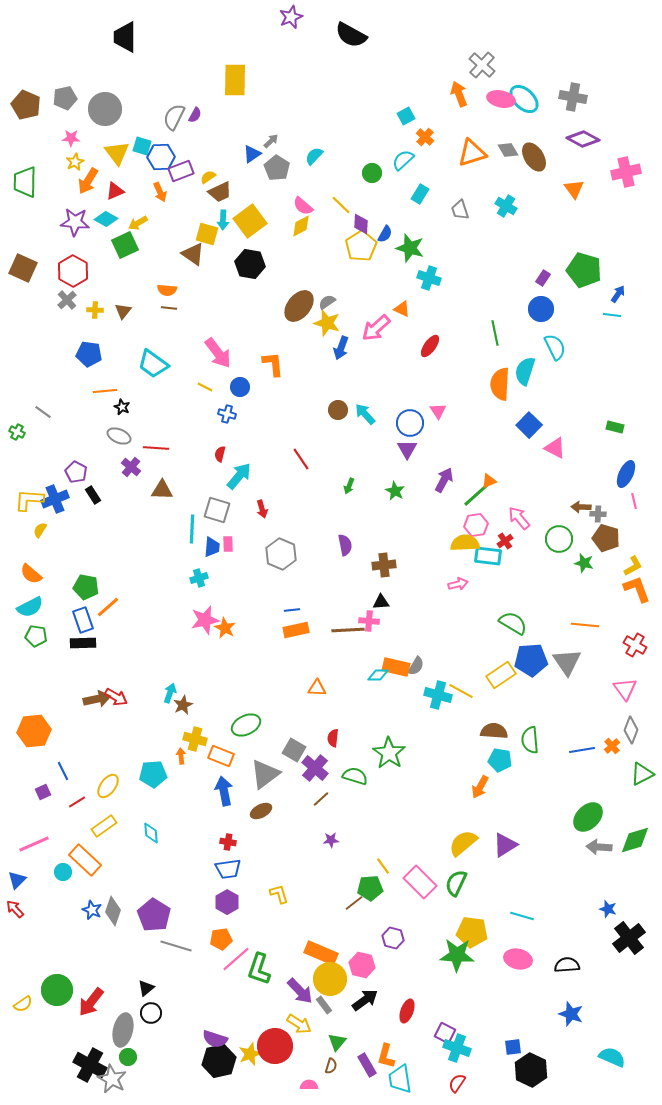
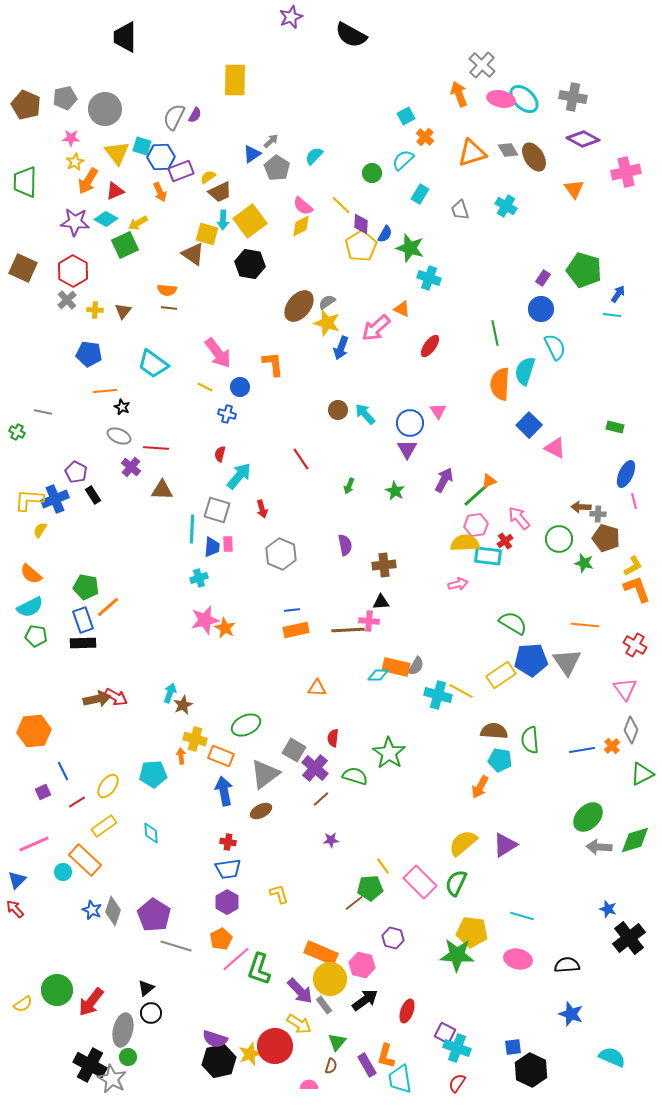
gray line at (43, 412): rotated 24 degrees counterclockwise
orange pentagon at (221, 939): rotated 20 degrees counterclockwise
